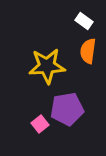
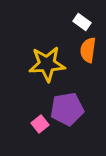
white rectangle: moved 2 px left, 1 px down
orange semicircle: moved 1 px up
yellow star: moved 2 px up
